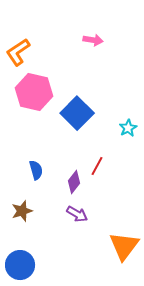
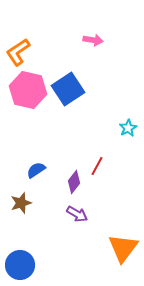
pink hexagon: moved 6 px left, 2 px up
blue square: moved 9 px left, 24 px up; rotated 12 degrees clockwise
blue semicircle: rotated 108 degrees counterclockwise
brown star: moved 1 px left, 8 px up
orange triangle: moved 1 px left, 2 px down
